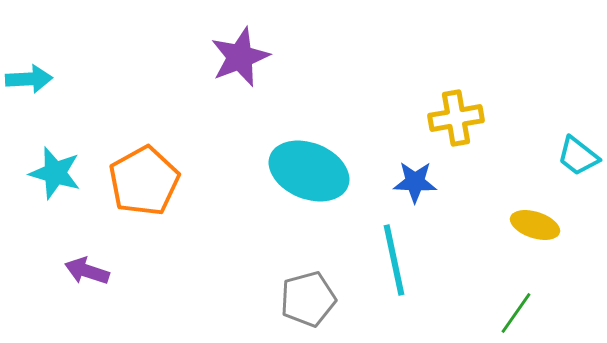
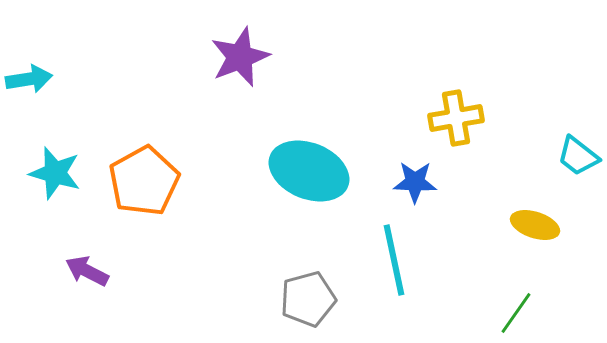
cyan arrow: rotated 6 degrees counterclockwise
purple arrow: rotated 9 degrees clockwise
